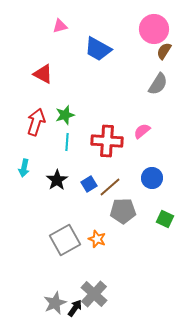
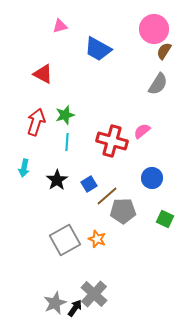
red cross: moved 5 px right; rotated 12 degrees clockwise
brown line: moved 3 px left, 9 px down
